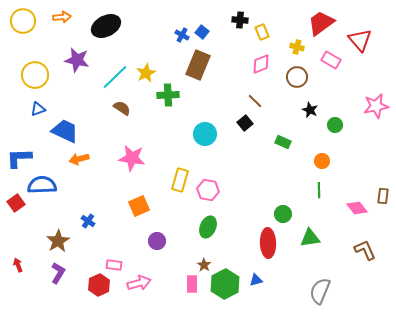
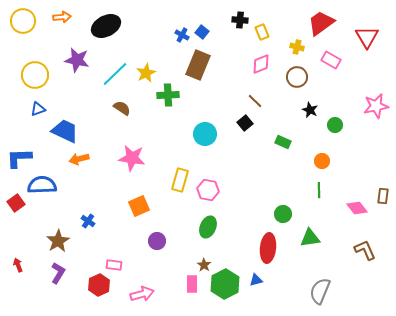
red triangle at (360, 40): moved 7 px right, 3 px up; rotated 10 degrees clockwise
cyan line at (115, 77): moved 3 px up
red ellipse at (268, 243): moved 5 px down; rotated 8 degrees clockwise
pink arrow at (139, 283): moved 3 px right, 11 px down
